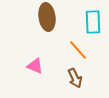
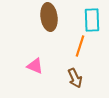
brown ellipse: moved 2 px right
cyan rectangle: moved 1 px left, 2 px up
orange line: moved 2 px right, 4 px up; rotated 60 degrees clockwise
